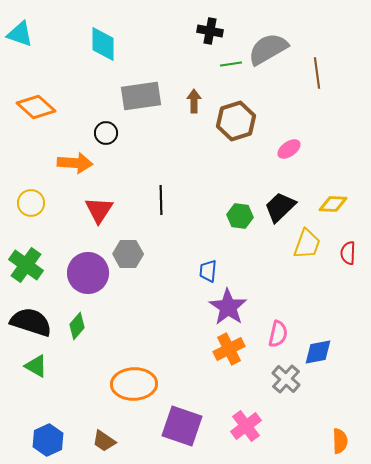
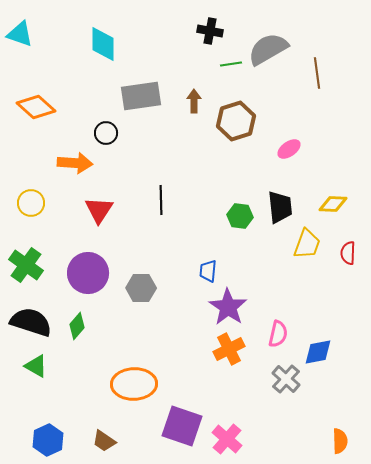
black trapezoid: rotated 128 degrees clockwise
gray hexagon: moved 13 px right, 34 px down
pink cross: moved 19 px left, 13 px down; rotated 12 degrees counterclockwise
